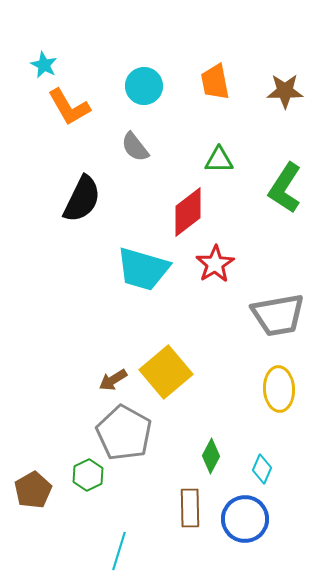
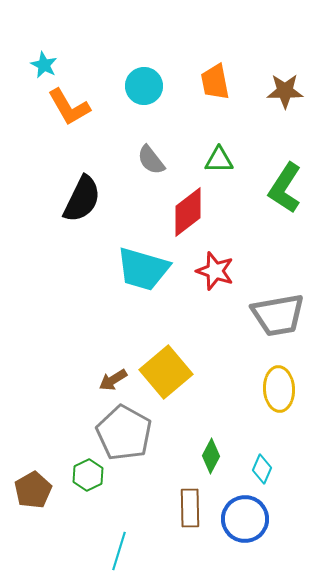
gray semicircle: moved 16 px right, 13 px down
red star: moved 7 px down; rotated 21 degrees counterclockwise
